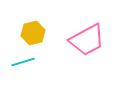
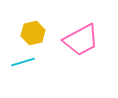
pink trapezoid: moved 6 px left
